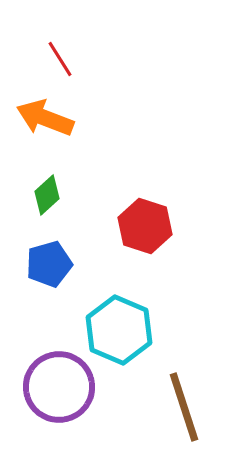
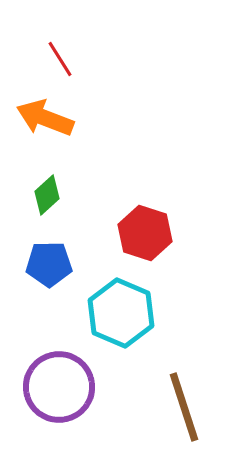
red hexagon: moved 7 px down
blue pentagon: rotated 15 degrees clockwise
cyan hexagon: moved 2 px right, 17 px up
